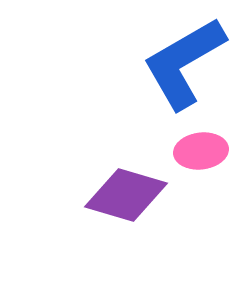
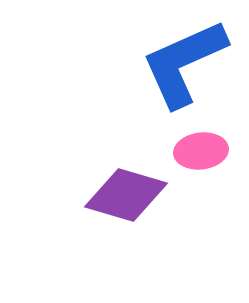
blue L-shape: rotated 6 degrees clockwise
